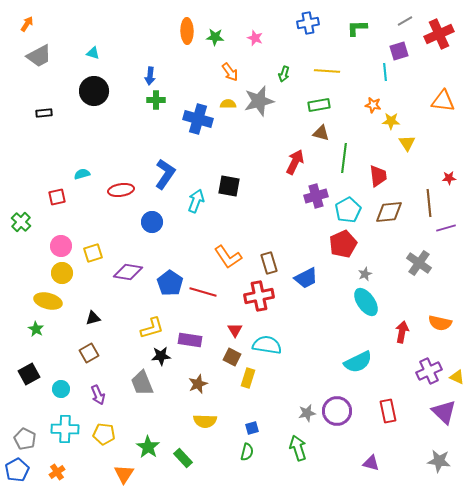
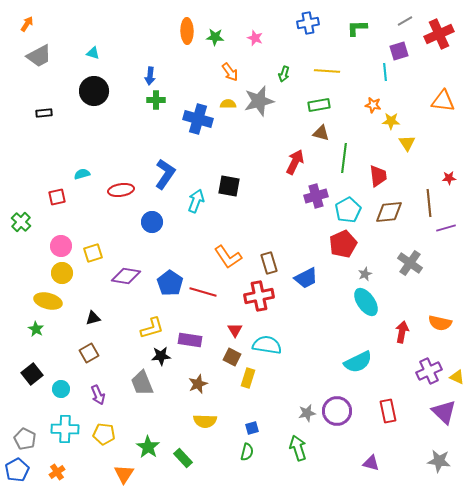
gray cross at (419, 263): moved 9 px left
purple diamond at (128, 272): moved 2 px left, 4 px down
black square at (29, 374): moved 3 px right; rotated 10 degrees counterclockwise
